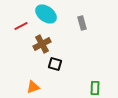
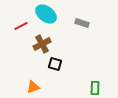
gray rectangle: rotated 56 degrees counterclockwise
